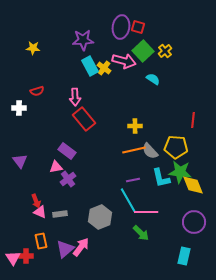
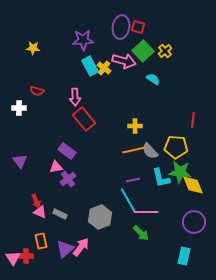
red semicircle at (37, 91): rotated 32 degrees clockwise
gray rectangle at (60, 214): rotated 32 degrees clockwise
